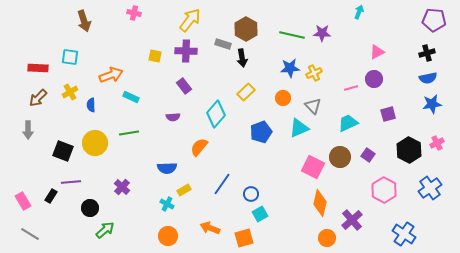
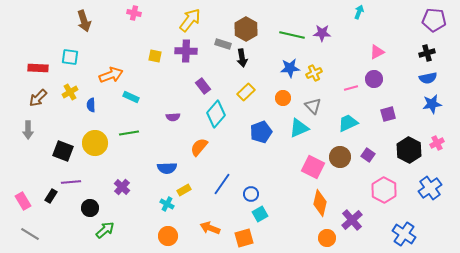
purple rectangle at (184, 86): moved 19 px right
